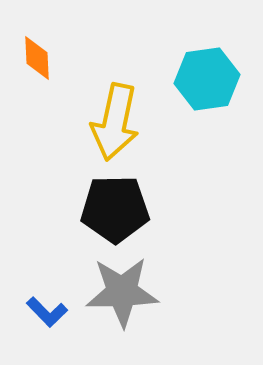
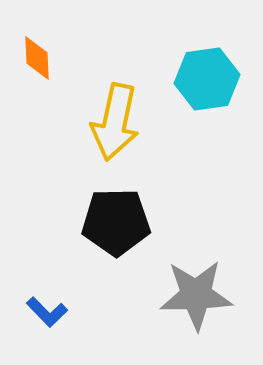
black pentagon: moved 1 px right, 13 px down
gray star: moved 74 px right, 3 px down
